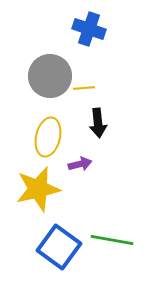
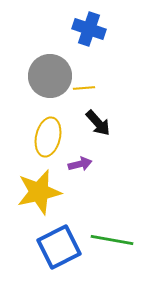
black arrow: rotated 36 degrees counterclockwise
yellow star: moved 1 px right, 3 px down
blue square: rotated 27 degrees clockwise
